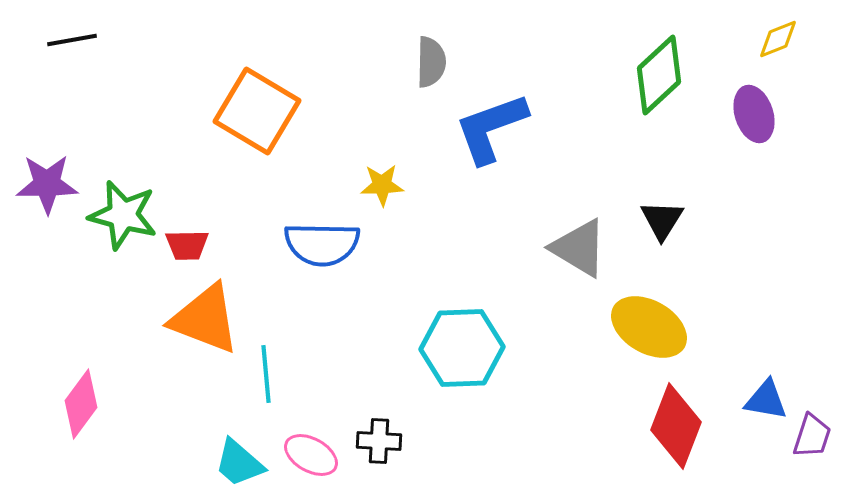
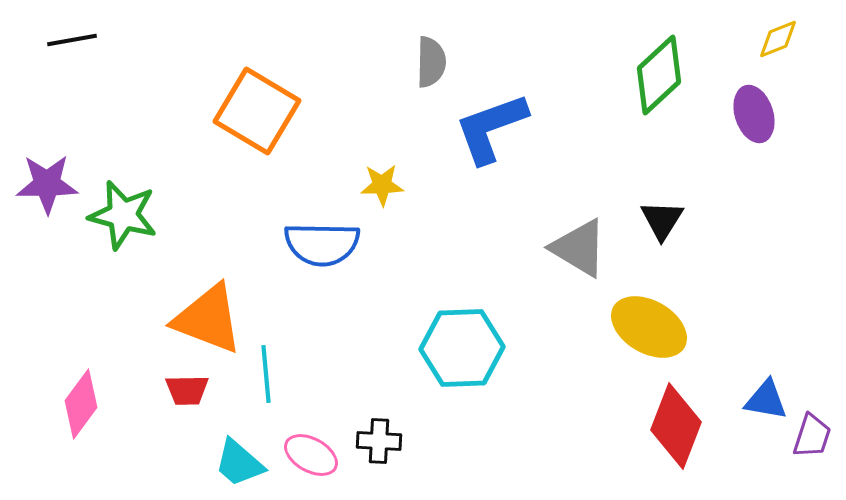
red trapezoid: moved 145 px down
orange triangle: moved 3 px right
